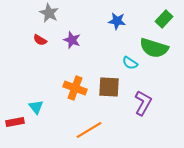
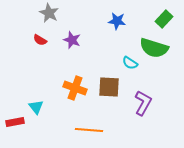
orange line: rotated 36 degrees clockwise
